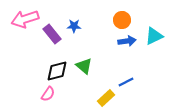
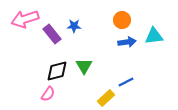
cyan triangle: rotated 18 degrees clockwise
blue arrow: moved 1 px down
green triangle: rotated 18 degrees clockwise
